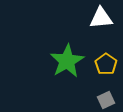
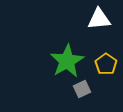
white triangle: moved 2 px left, 1 px down
gray square: moved 24 px left, 11 px up
